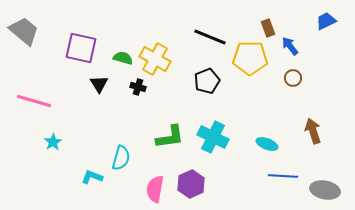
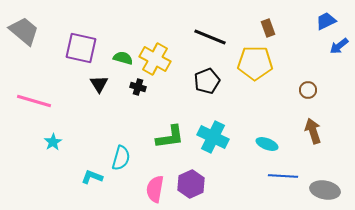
blue arrow: moved 49 px right; rotated 90 degrees counterclockwise
yellow pentagon: moved 5 px right, 5 px down
brown circle: moved 15 px right, 12 px down
